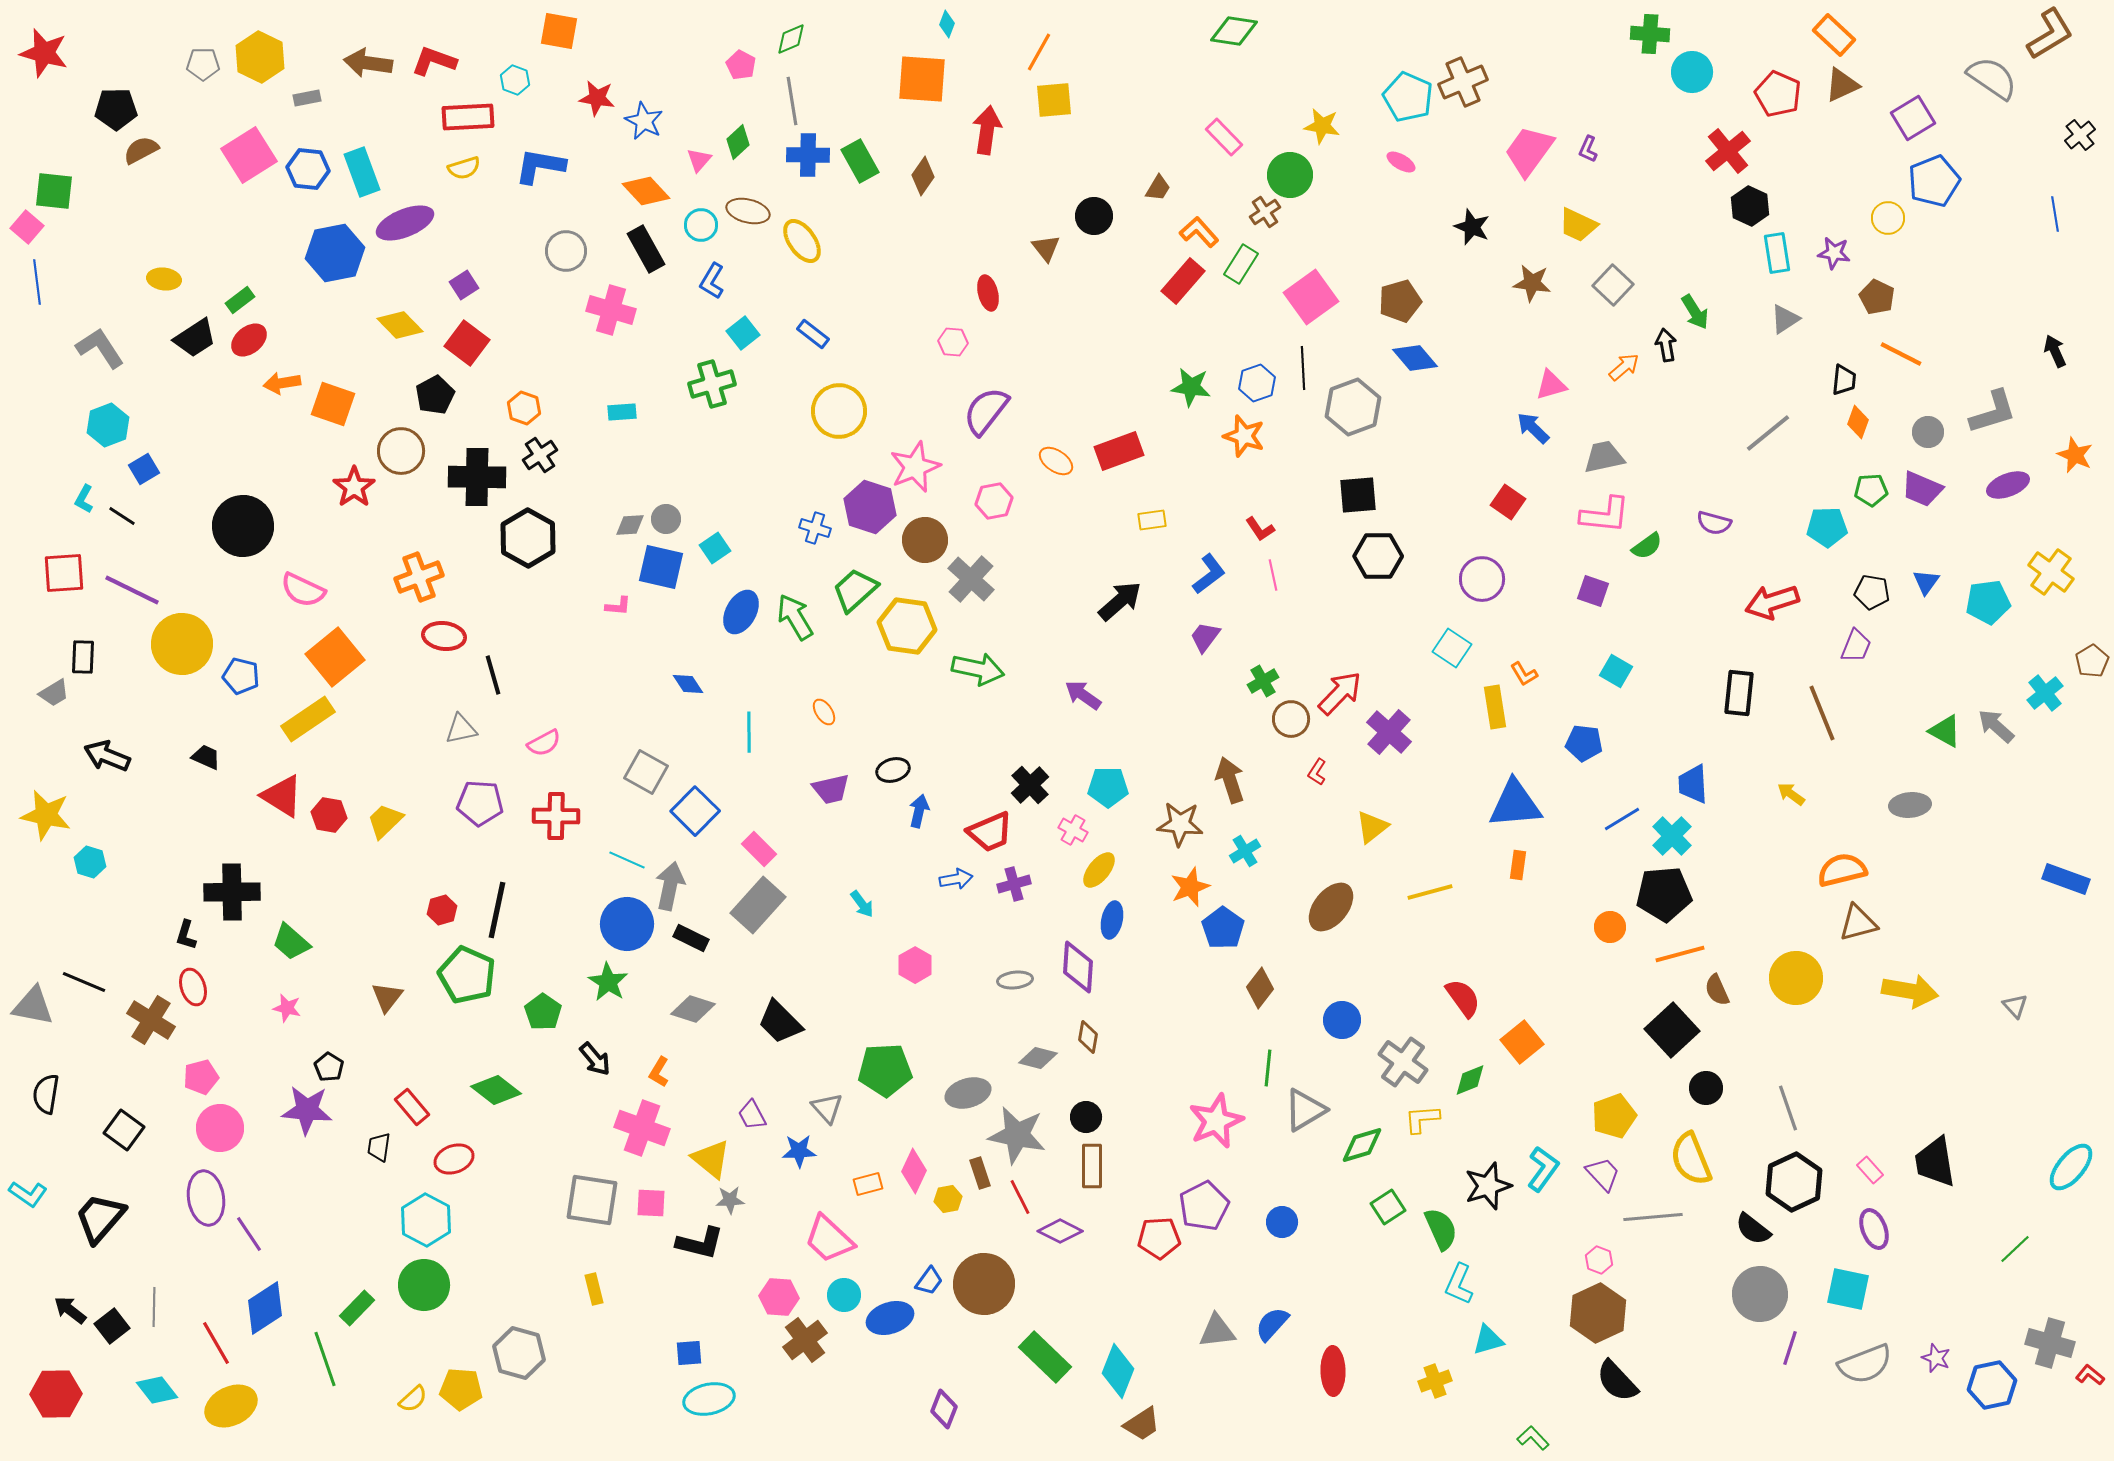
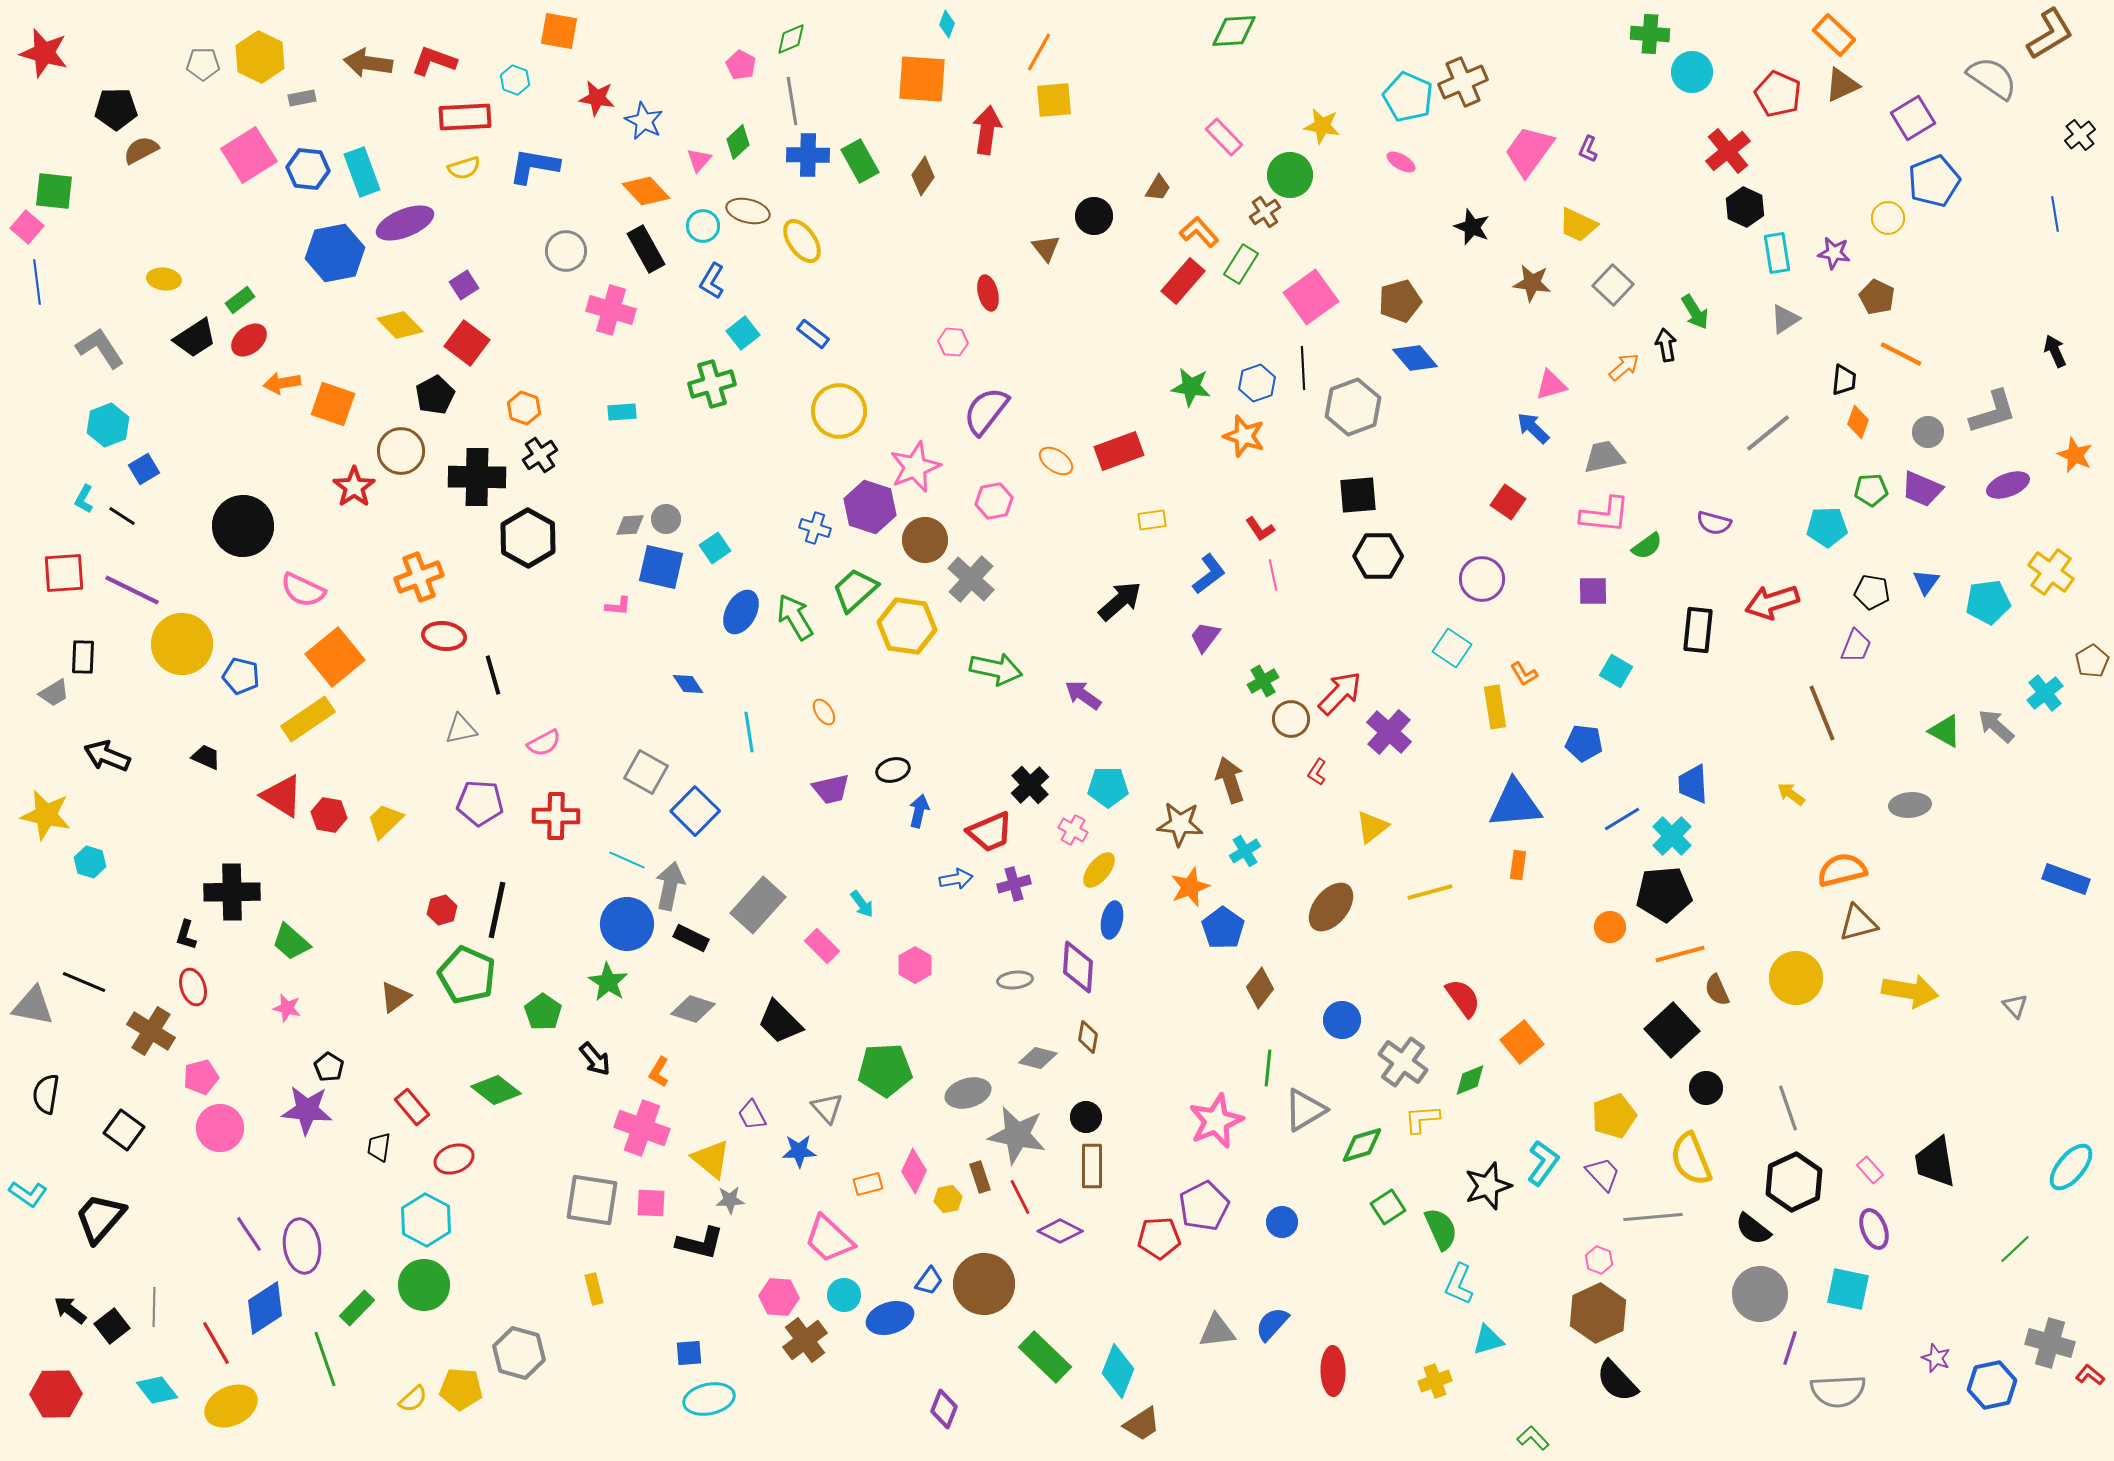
green diamond at (1234, 31): rotated 12 degrees counterclockwise
gray rectangle at (307, 98): moved 5 px left
red rectangle at (468, 117): moved 3 px left
blue L-shape at (540, 166): moved 6 px left
black hexagon at (1750, 206): moved 5 px left, 1 px down
cyan circle at (701, 225): moved 2 px right, 1 px down
purple square at (1593, 591): rotated 20 degrees counterclockwise
green arrow at (978, 669): moved 18 px right
black rectangle at (1739, 693): moved 41 px left, 63 px up
cyan line at (749, 732): rotated 9 degrees counterclockwise
pink rectangle at (759, 849): moved 63 px right, 97 px down
brown triangle at (387, 997): moved 8 px right; rotated 16 degrees clockwise
brown cross at (151, 1020): moved 11 px down
cyan L-shape at (1543, 1169): moved 6 px up
brown rectangle at (980, 1173): moved 4 px down
purple ellipse at (206, 1198): moved 96 px right, 48 px down
gray semicircle at (1865, 1364): moved 27 px left, 27 px down; rotated 18 degrees clockwise
